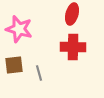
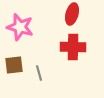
pink star: moved 1 px right, 2 px up
